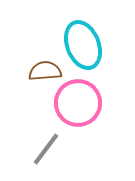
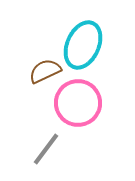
cyan ellipse: rotated 45 degrees clockwise
brown semicircle: rotated 20 degrees counterclockwise
